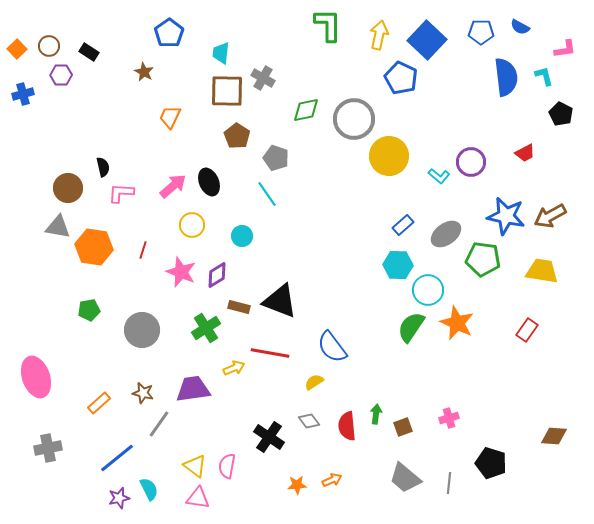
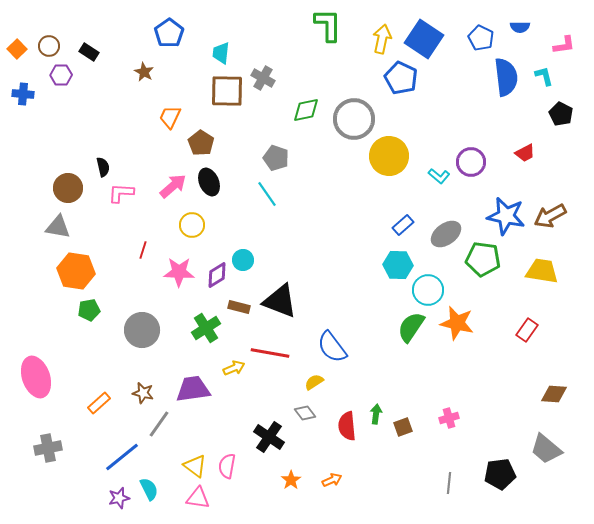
blue semicircle at (520, 27): rotated 30 degrees counterclockwise
blue pentagon at (481, 32): moved 6 px down; rotated 25 degrees clockwise
yellow arrow at (379, 35): moved 3 px right, 4 px down
blue square at (427, 40): moved 3 px left, 1 px up; rotated 9 degrees counterclockwise
pink L-shape at (565, 49): moved 1 px left, 4 px up
blue cross at (23, 94): rotated 20 degrees clockwise
brown pentagon at (237, 136): moved 36 px left, 7 px down
cyan circle at (242, 236): moved 1 px right, 24 px down
orange hexagon at (94, 247): moved 18 px left, 24 px down
pink star at (181, 272): moved 2 px left; rotated 20 degrees counterclockwise
orange star at (457, 323): rotated 12 degrees counterclockwise
gray diamond at (309, 421): moved 4 px left, 8 px up
brown diamond at (554, 436): moved 42 px up
blue line at (117, 458): moved 5 px right, 1 px up
black pentagon at (491, 463): moved 9 px right, 11 px down; rotated 24 degrees counterclockwise
gray trapezoid at (405, 478): moved 141 px right, 29 px up
orange star at (297, 485): moved 6 px left, 5 px up; rotated 30 degrees counterclockwise
